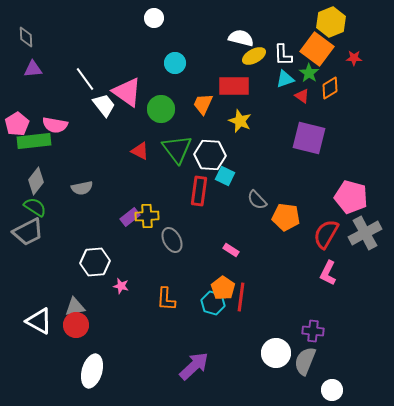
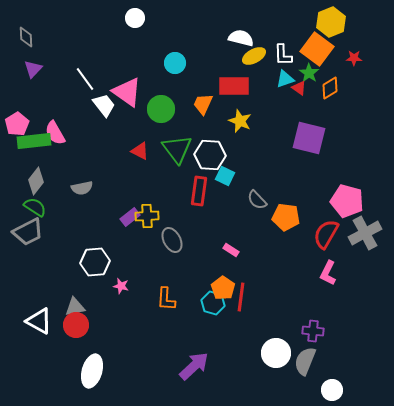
white circle at (154, 18): moved 19 px left
purple triangle at (33, 69): rotated 42 degrees counterclockwise
red triangle at (302, 96): moved 3 px left, 8 px up
pink semicircle at (55, 125): moved 8 px down; rotated 50 degrees clockwise
pink pentagon at (351, 197): moved 4 px left, 4 px down
